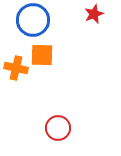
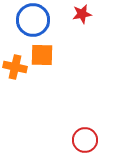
red star: moved 12 px left; rotated 12 degrees clockwise
orange cross: moved 1 px left, 1 px up
red circle: moved 27 px right, 12 px down
